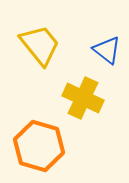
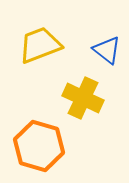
yellow trapezoid: rotated 72 degrees counterclockwise
